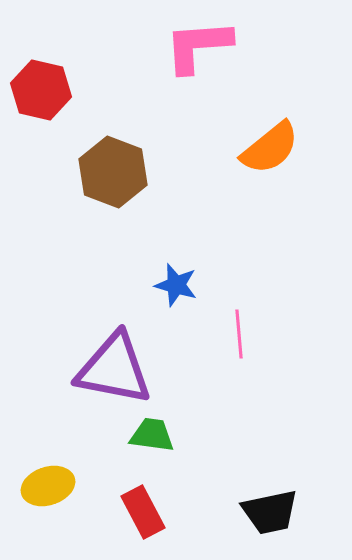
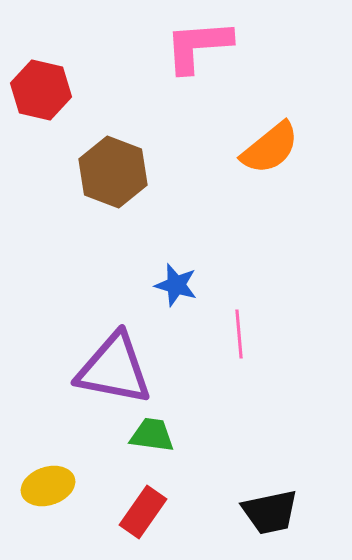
red rectangle: rotated 63 degrees clockwise
